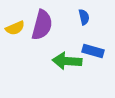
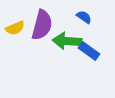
blue semicircle: rotated 42 degrees counterclockwise
blue rectangle: moved 4 px left; rotated 20 degrees clockwise
green arrow: moved 20 px up
